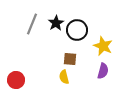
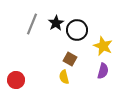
brown square: rotated 24 degrees clockwise
